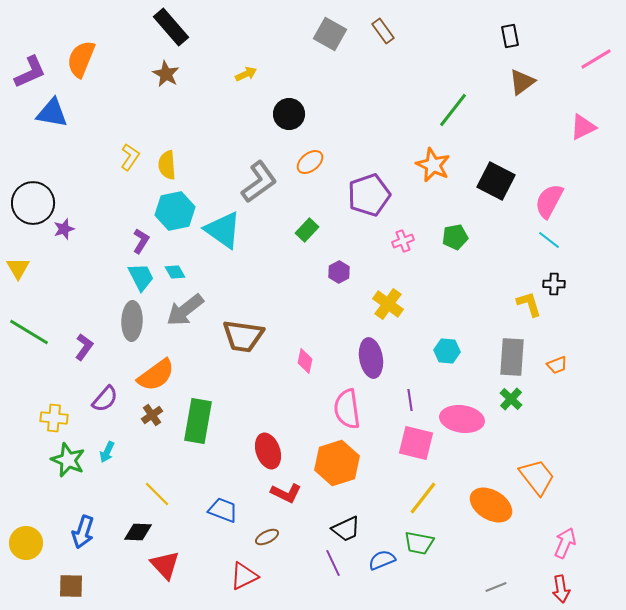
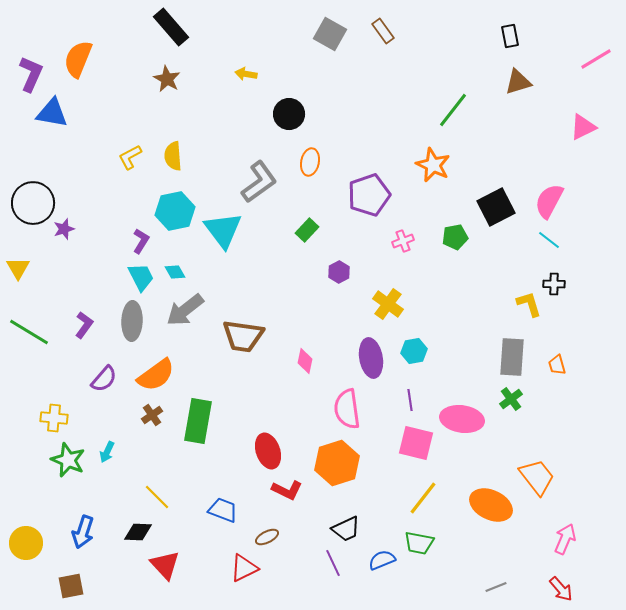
orange semicircle at (81, 59): moved 3 px left
purple L-shape at (30, 72): moved 1 px right, 2 px down; rotated 42 degrees counterclockwise
brown star at (166, 74): moved 1 px right, 5 px down
yellow arrow at (246, 74): rotated 145 degrees counterclockwise
brown triangle at (522, 82): moved 4 px left; rotated 20 degrees clockwise
yellow L-shape at (130, 157): rotated 152 degrees counterclockwise
orange ellipse at (310, 162): rotated 40 degrees counterclockwise
yellow semicircle at (167, 165): moved 6 px right, 9 px up
black square at (496, 181): moved 26 px down; rotated 36 degrees clockwise
cyan triangle at (223, 230): rotated 18 degrees clockwise
purple L-shape at (84, 347): moved 22 px up
cyan hexagon at (447, 351): moved 33 px left; rotated 15 degrees counterclockwise
orange trapezoid at (557, 365): rotated 95 degrees clockwise
purple semicircle at (105, 399): moved 1 px left, 20 px up
green cross at (511, 399): rotated 10 degrees clockwise
red L-shape at (286, 493): moved 1 px right, 3 px up
yellow line at (157, 494): moved 3 px down
orange ellipse at (491, 505): rotated 6 degrees counterclockwise
pink arrow at (565, 543): moved 4 px up
red triangle at (244, 576): moved 8 px up
brown square at (71, 586): rotated 12 degrees counterclockwise
red arrow at (561, 589): rotated 32 degrees counterclockwise
